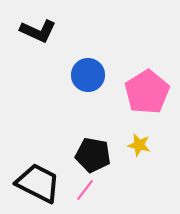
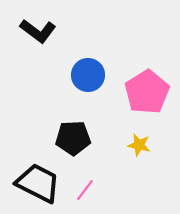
black L-shape: rotated 12 degrees clockwise
black pentagon: moved 20 px left, 17 px up; rotated 12 degrees counterclockwise
